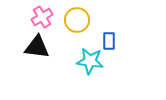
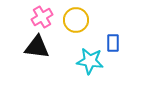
yellow circle: moved 1 px left
blue rectangle: moved 4 px right, 2 px down
